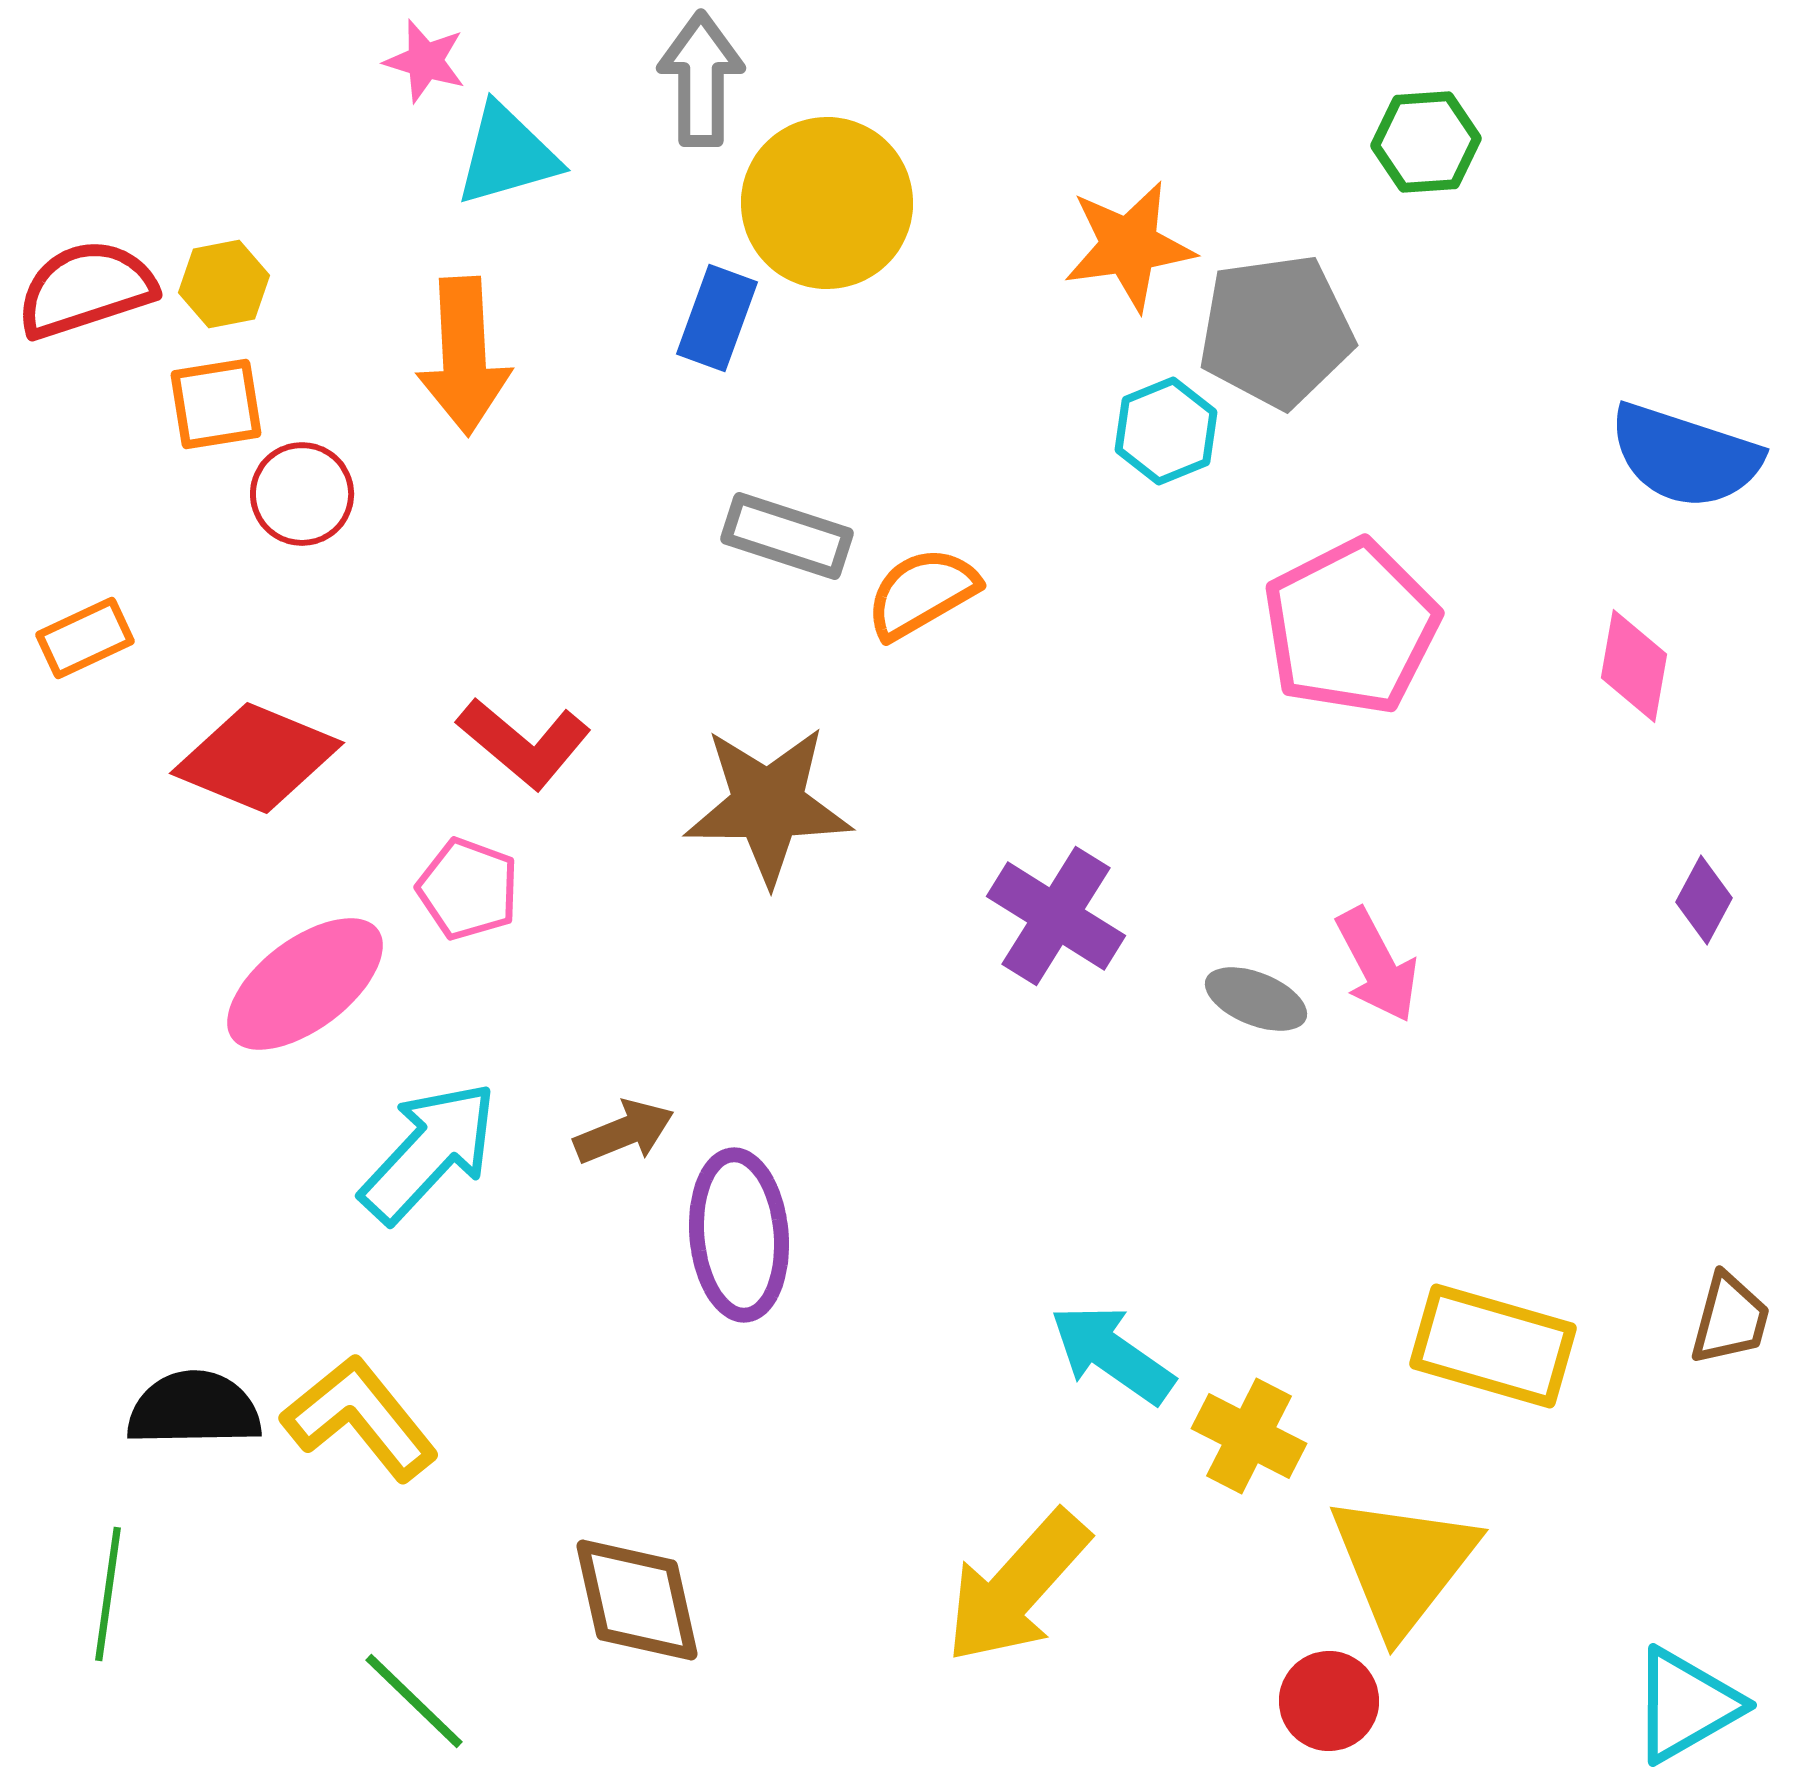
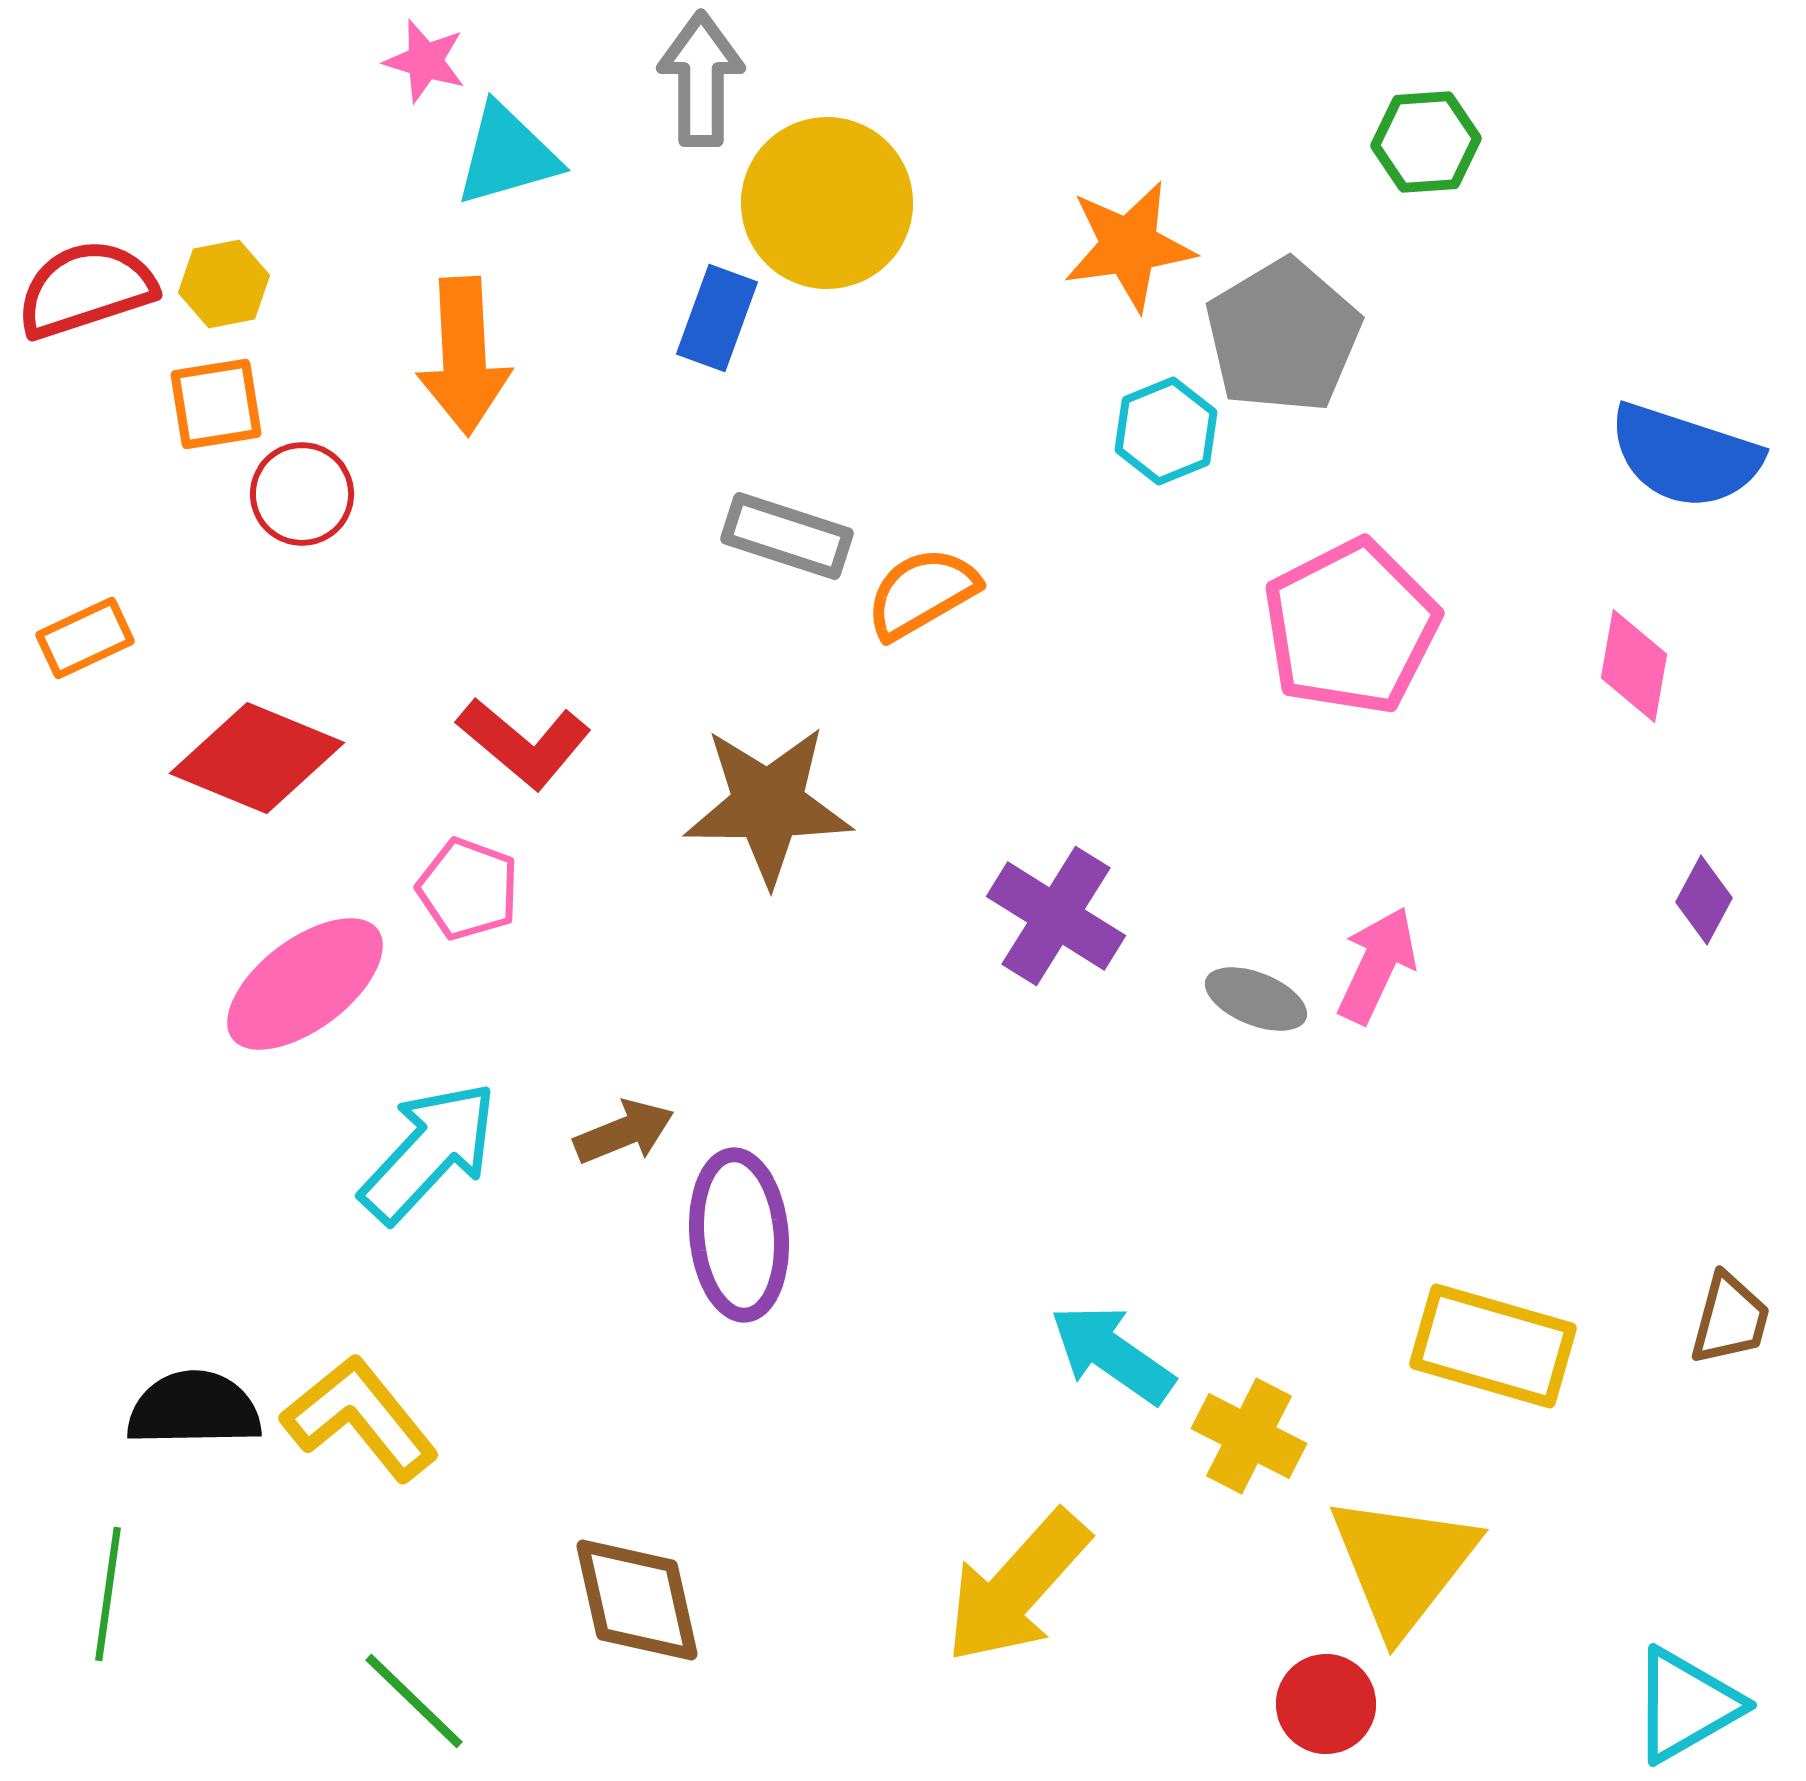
gray pentagon at (1276, 331): moved 7 px right, 5 px down; rotated 23 degrees counterclockwise
pink arrow at (1377, 965): rotated 127 degrees counterclockwise
red circle at (1329, 1701): moved 3 px left, 3 px down
